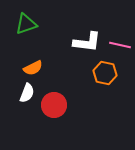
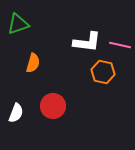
green triangle: moved 8 px left
orange semicircle: moved 5 px up; rotated 48 degrees counterclockwise
orange hexagon: moved 2 px left, 1 px up
white semicircle: moved 11 px left, 20 px down
red circle: moved 1 px left, 1 px down
